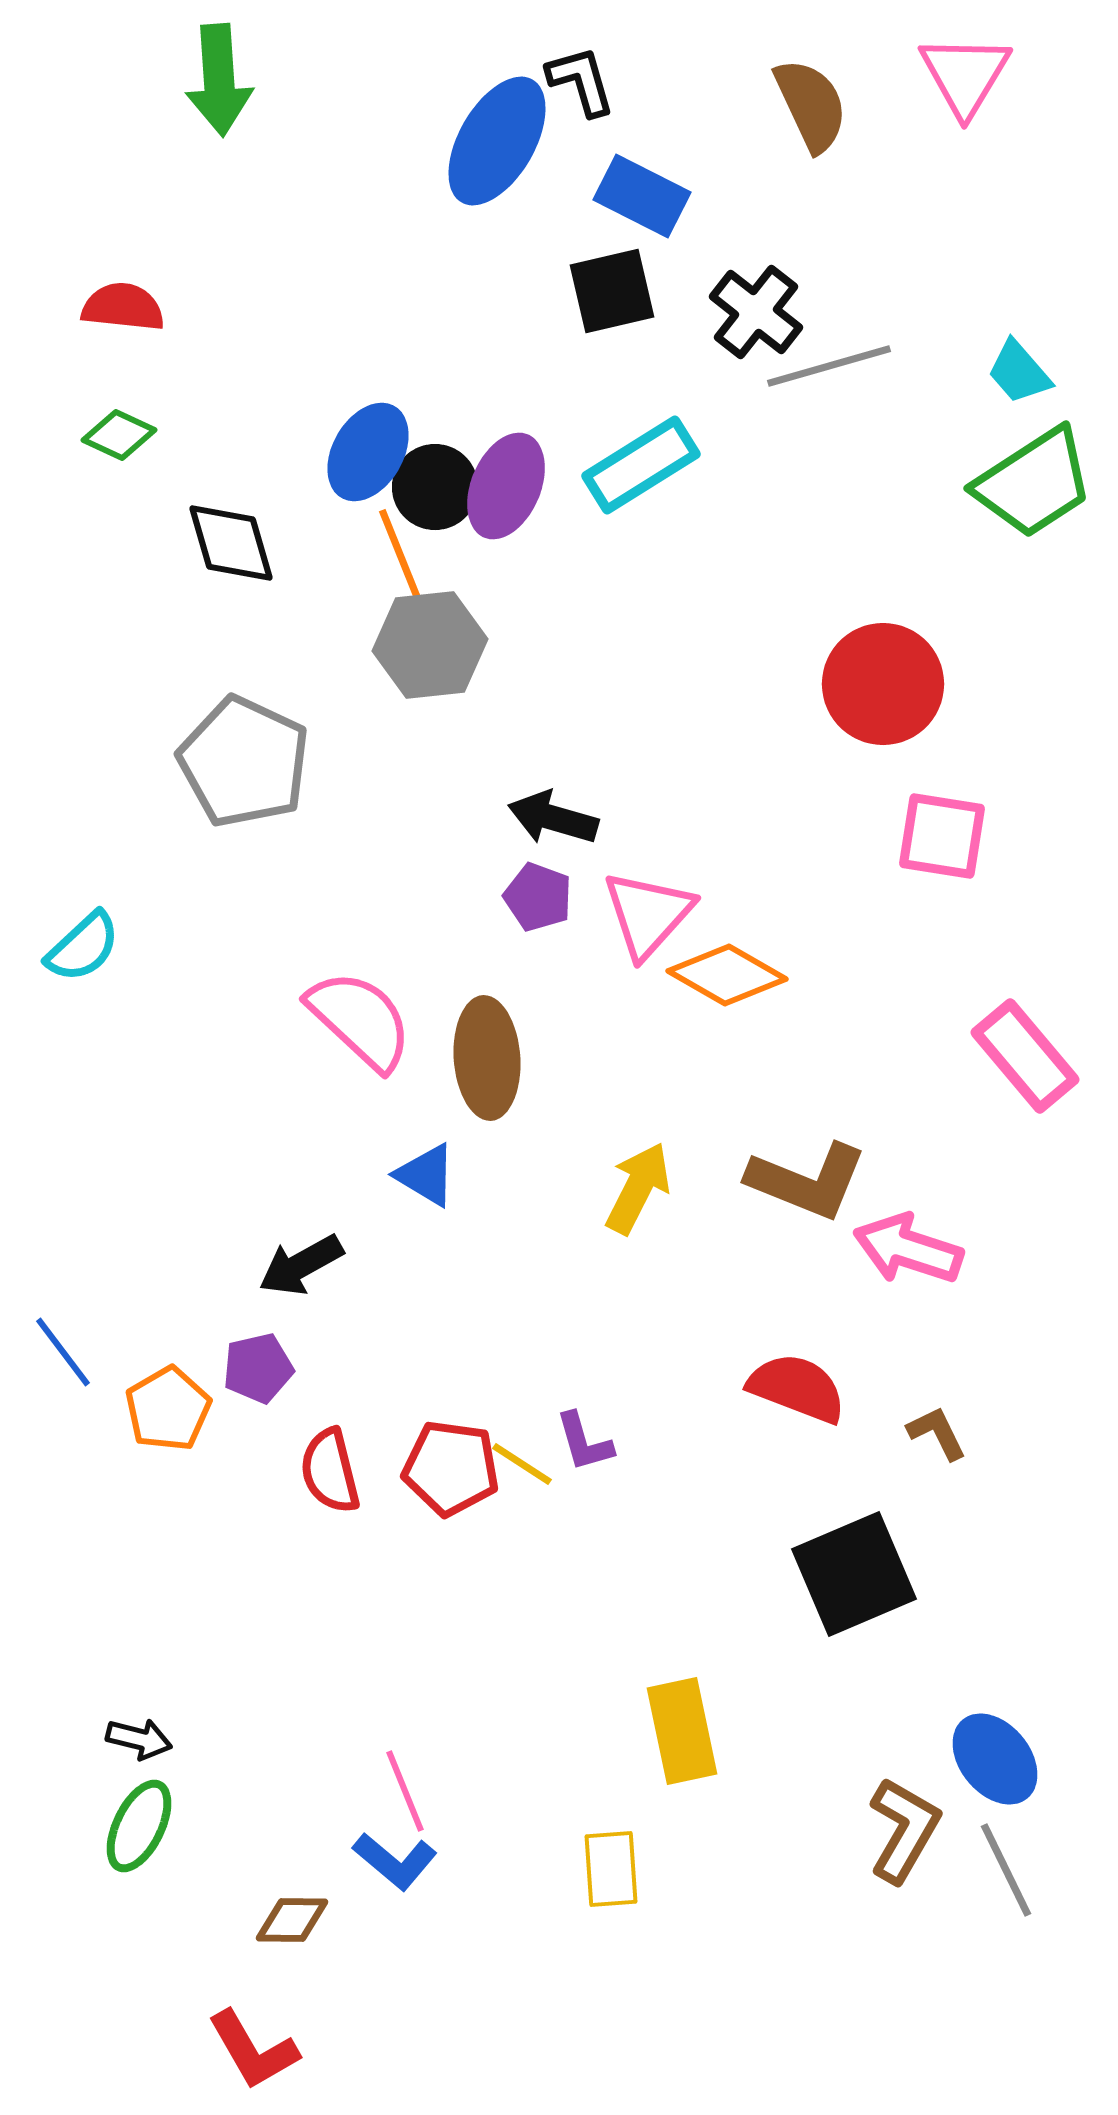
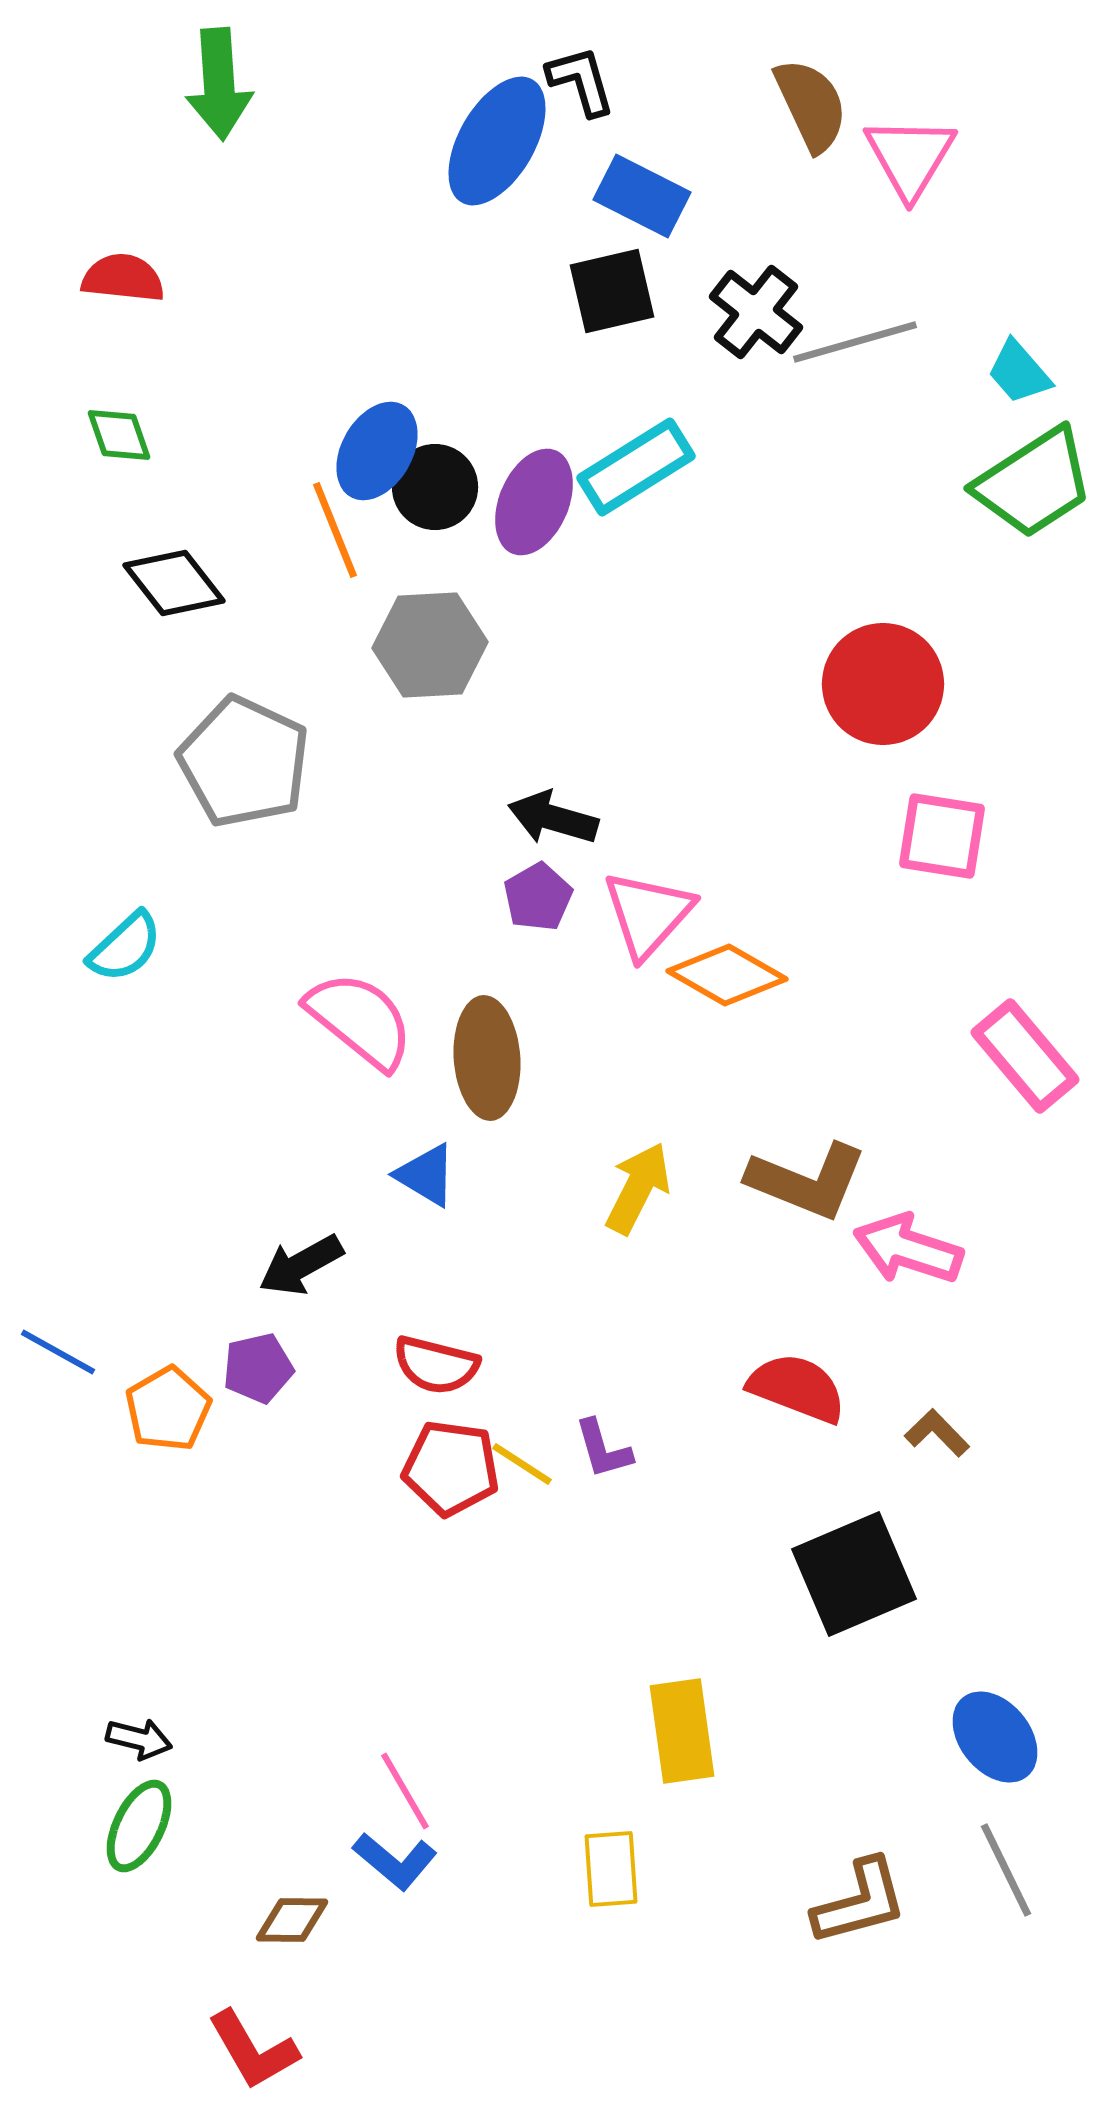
pink triangle at (965, 75): moved 55 px left, 82 px down
green arrow at (219, 80): moved 4 px down
red semicircle at (123, 307): moved 29 px up
gray line at (829, 366): moved 26 px right, 24 px up
green diamond at (119, 435): rotated 46 degrees clockwise
blue ellipse at (368, 452): moved 9 px right, 1 px up
cyan rectangle at (641, 465): moved 5 px left, 2 px down
purple ellipse at (506, 486): moved 28 px right, 16 px down
black diamond at (231, 543): moved 57 px left, 40 px down; rotated 22 degrees counterclockwise
orange line at (401, 557): moved 66 px left, 27 px up
gray hexagon at (430, 645): rotated 3 degrees clockwise
purple pentagon at (538, 897): rotated 22 degrees clockwise
cyan semicircle at (83, 947): moved 42 px right
pink semicircle at (360, 1020): rotated 4 degrees counterclockwise
blue line at (63, 1352): moved 5 px left; rotated 24 degrees counterclockwise
brown L-shape at (937, 1433): rotated 18 degrees counterclockwise
purple L-shape at (584, 1442): moved 19 px right, 7 px down
red semicircle at (330, 1471): moved 106 px right, 106 px up; rotated 62 degrees counterclockwise
yellow rectangle at (682, 1731): rotated 4 degrees clockwise
blue ellipse at (995, 1759): moved 22 px up
pink line at (405, 1791): rotated 8 degrees counterclockwise
brown L-shape at (904, 1830): moved 44 px left, 72 px down; rotated 45 degrees clockwise
